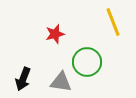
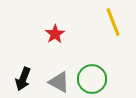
red star: rotated 18 degrees counterclockwise
green circle: moved 5 px right, 17 px down
gray triangle: moved 2 px left; rotated 20 degrees clockwise
